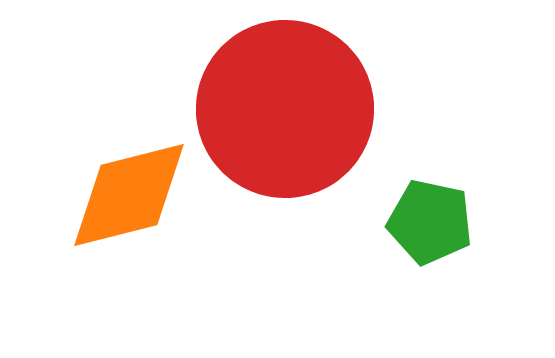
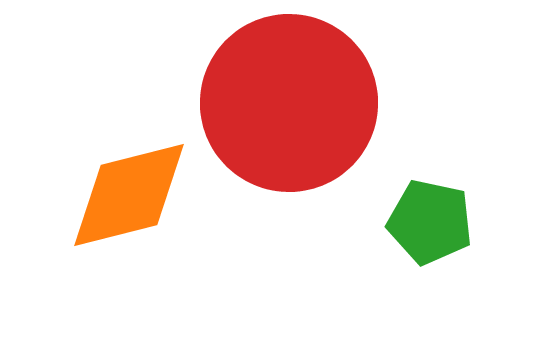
red circle: moved 4 px right, 6 px up
